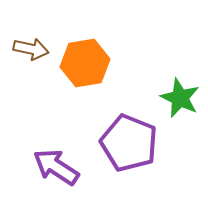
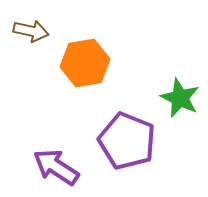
brown arrow: moved 18 px up
purple pentagon: moved 2 px left, 2 px up
